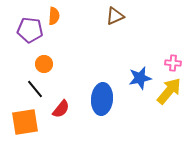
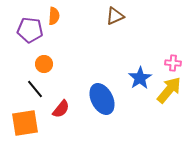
blue star: rotated 20 degrees counterclockwise
yellow arrow: moved 1 px up
blue ellipse: rotated 32 degrees counterclockwise
orange square: moved 1 px down
